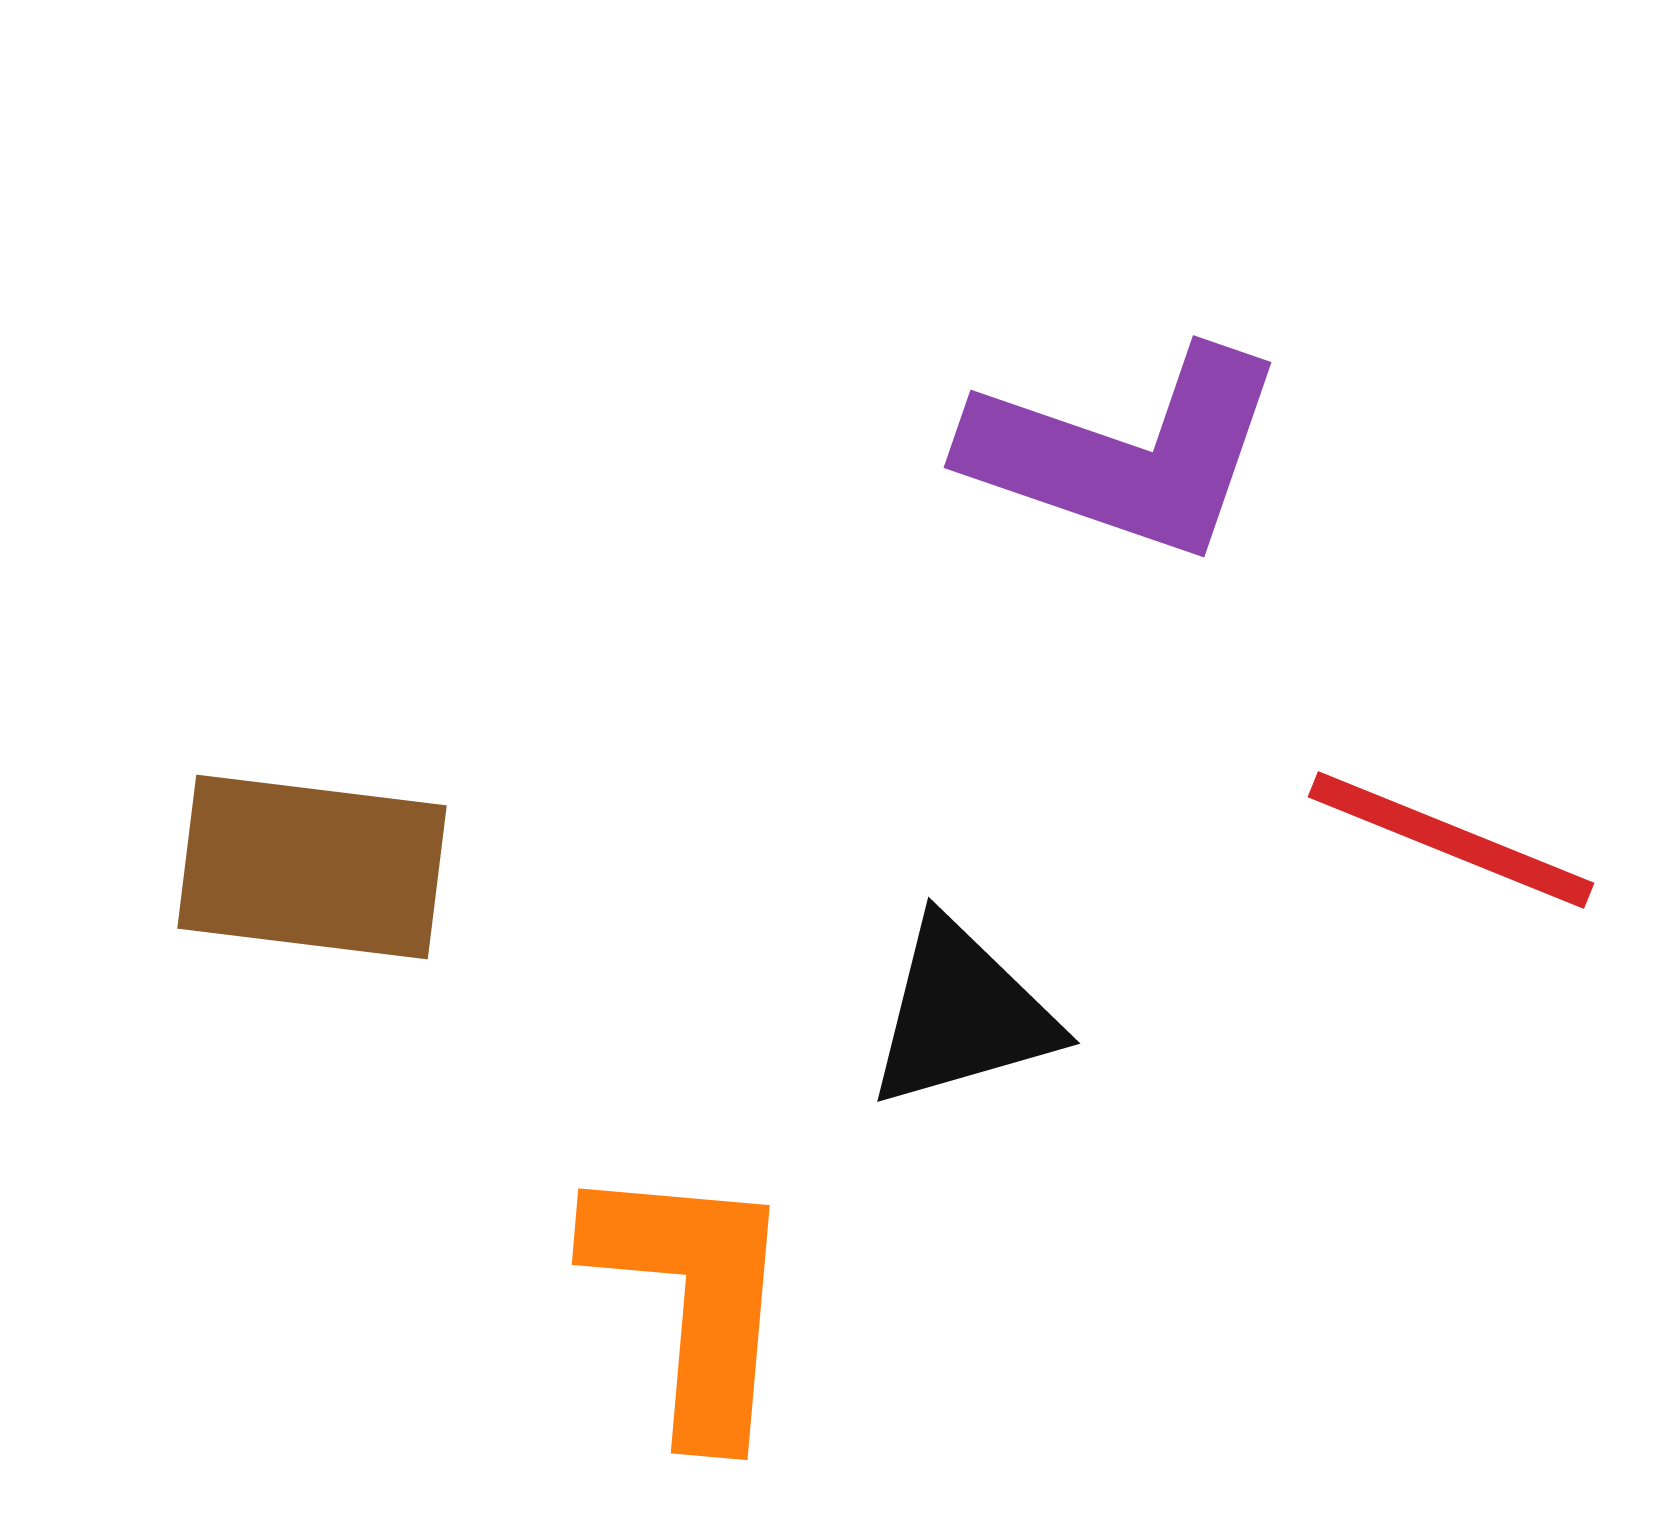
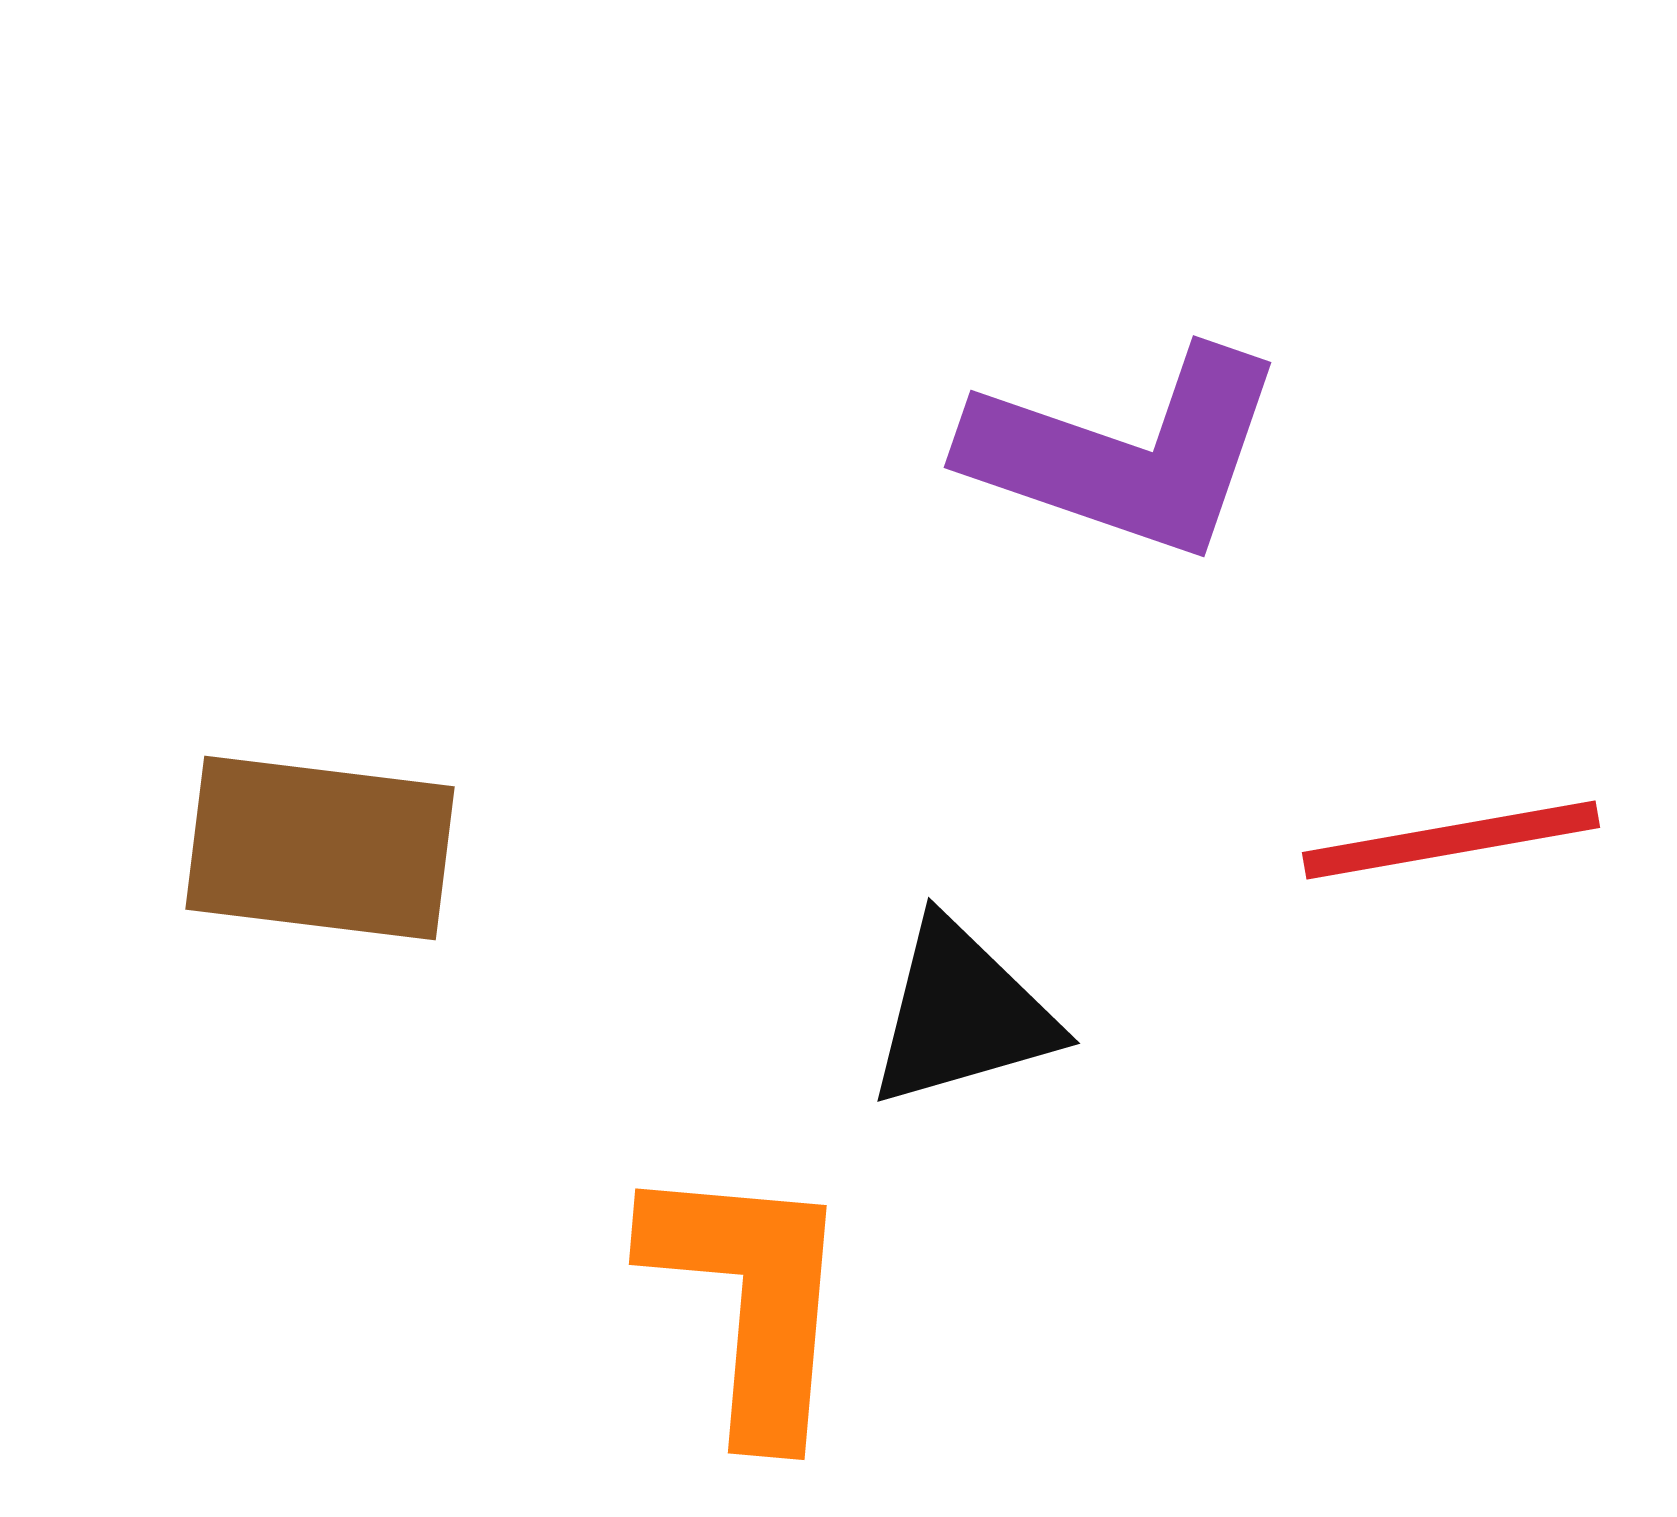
red line: rotated 32 degrees counterclockwise
brown rectangle: moved 8 px right, 19 px up
orange L-shape: moved 57 px right
